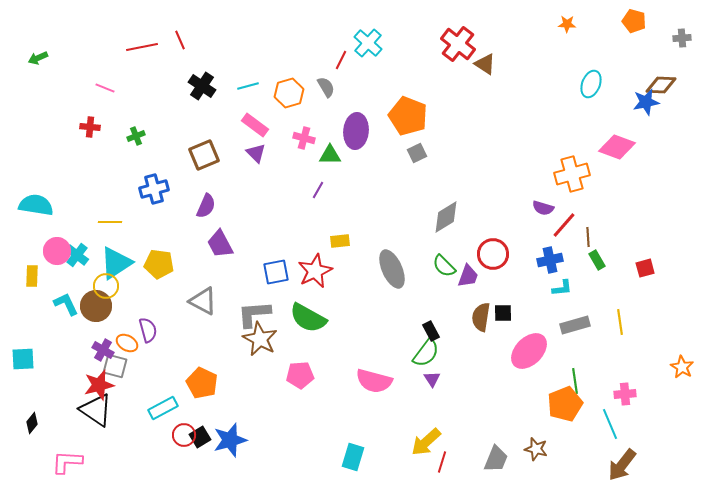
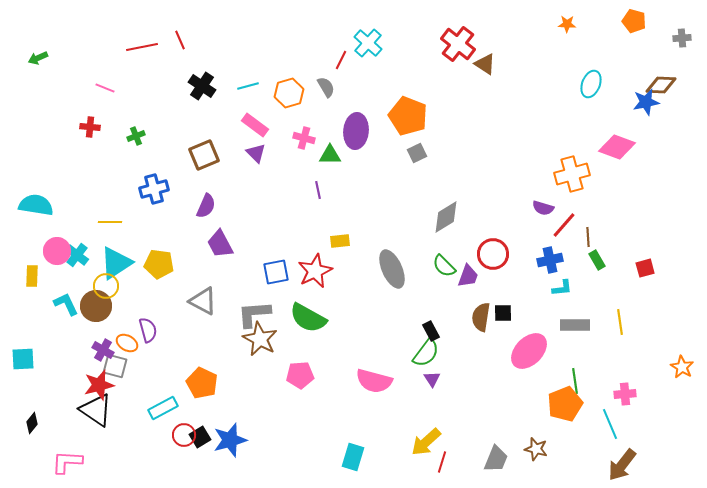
purple line at (318, 190): rotated 42 degrees counterclockwise
gray rectangle at (575, 325): rotated 16 degrees clockwise
